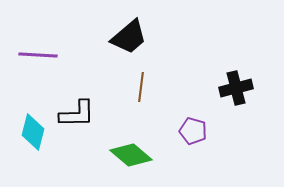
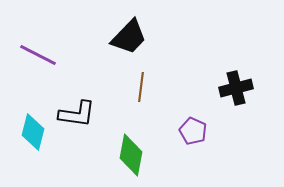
black trapezoid: rotated 6 degrees counterclockwise
purple line: rotated 24 degrees clockwise
black L-shape: rotated 9 degrees clockwise
purple pentagon: rotated 8 degrees clockwise
green diamond: rotated 60 degrees clockwise
